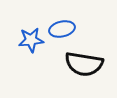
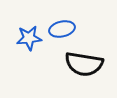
blue star: moved 2 px left, 2 px up
